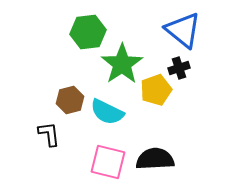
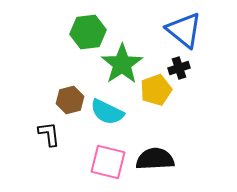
blue triangle: moved 1 px right
